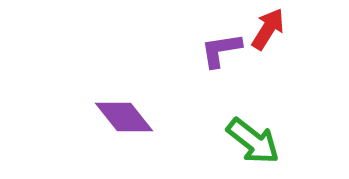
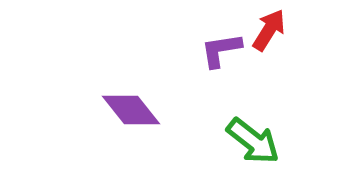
red arrow: moved 1 px right, 1 px down
purple diamond: moved 7 px right, 7 px up
